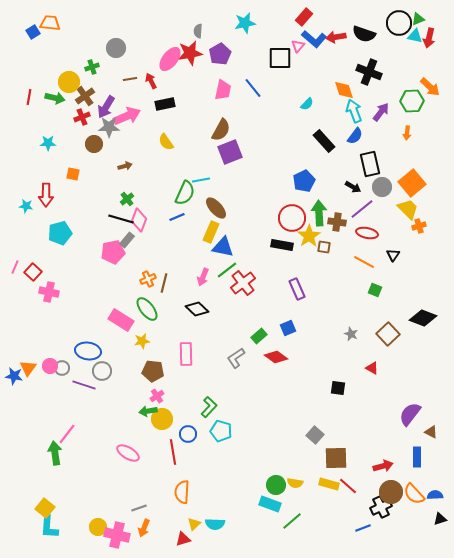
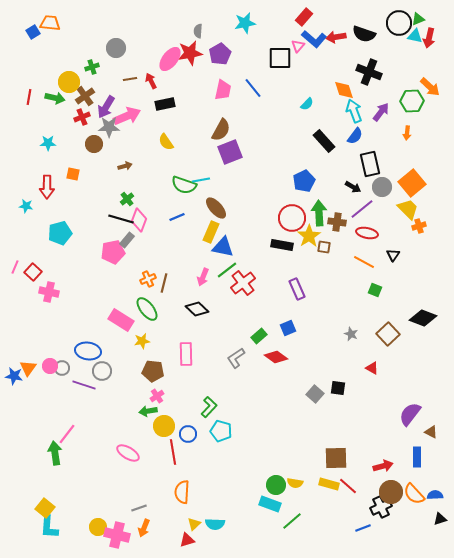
green semicircle at (185, 193): moved 1 px left, 8 px up; rotated 85 degrees clockwise
red arrow at (46, 195): moved 1 px right, 8 px up
yellow circle at (162, 419): moved 2 px right, 7 px down
gray square at (315, 435): moved 41 px up
red triangle at (183, 539): moved 4 px right, 1 px down
